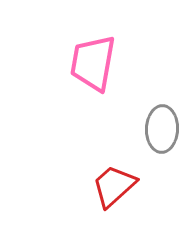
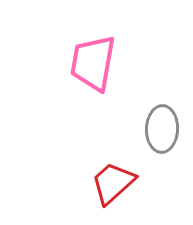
red trapezoid: moved 1 px left, 3 px up
